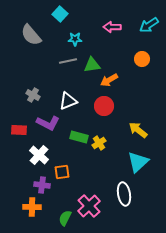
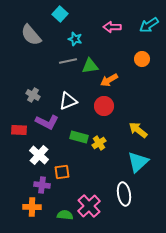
cyan star: rotated 16 degrees clockwise
green triangle: moved 2 px left, 1 px down
purple L-shape: moved 1 px left, 1 px up
green semicircle: moved 3 px up; rotated 70 degrees clockwise
